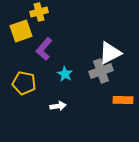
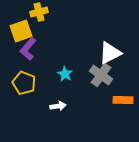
purple L-shape: moved 16 px left
gray cross: moved 4 px down; rotated 35 degrees counterclockwise
yellow pentagon: rotated 10 degrees clockwise
